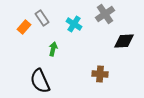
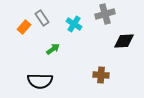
gray cross: rotated 18 degrees clockwise
green arrow: rotated 40 degrees clockwise
brown cross: moved 1 px right, 1 px down
black semicircle: rotated 65 degrees counterclockwise
